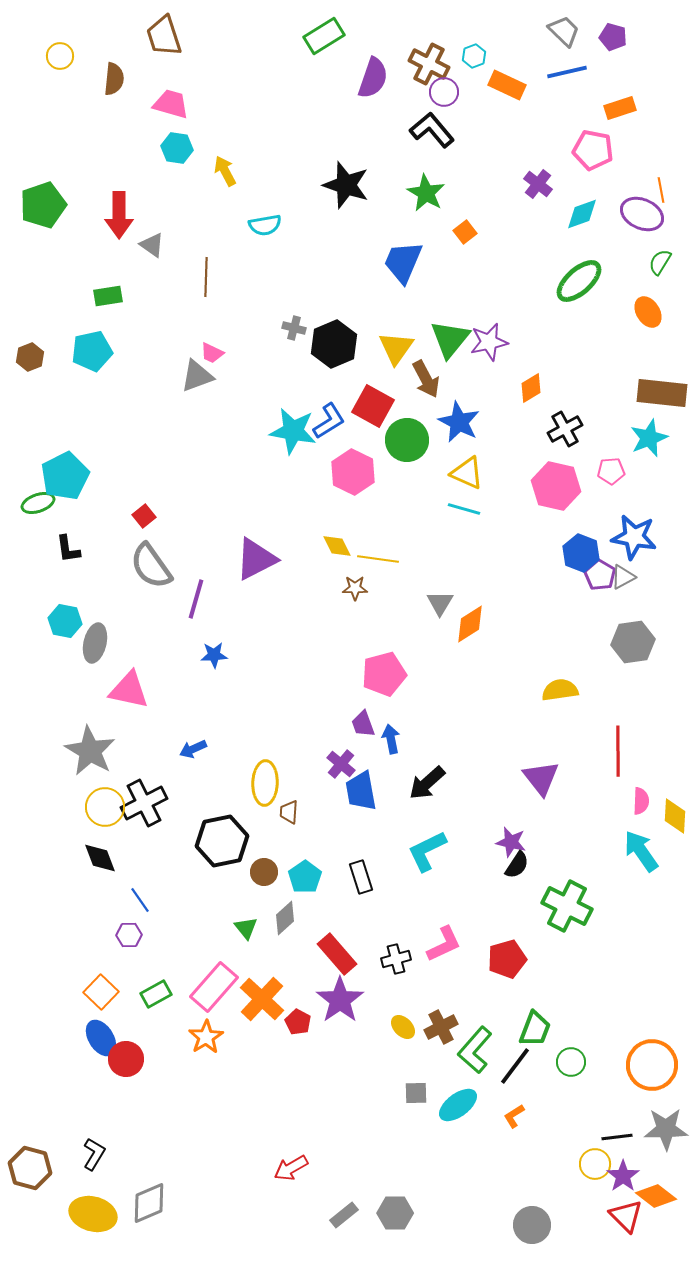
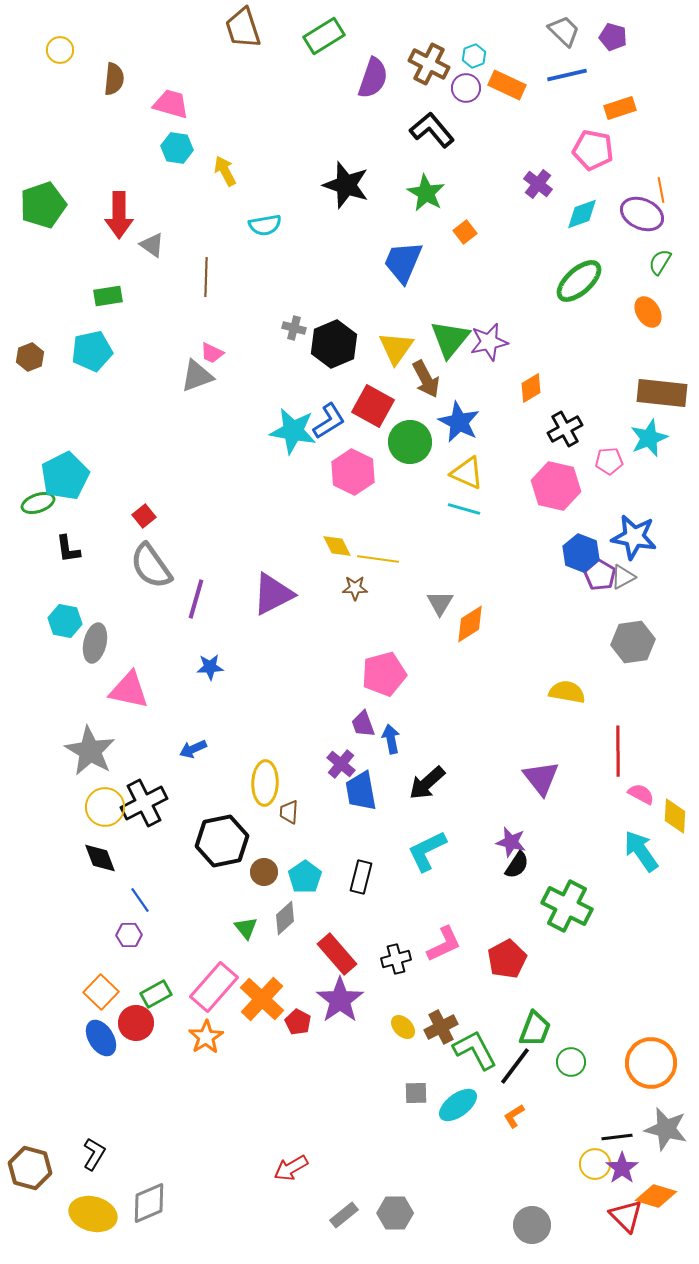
brown trapezoid at (164, 36): moved 79 px right, 8 px up
yellow circle at (60, 56): moved 6 px up
blue line at (567, 72): moved 3 px down
purple circle at (444, 92): moved 22 px right, 4 px up
green circle at (407, 440): moved 3 px right, 2 px down
pink pentagon at (611, 471): moved 2 px left, 10 px up
purple triangle at (256, 559): moved 17 px right, 35 px down
blue star at (214, 655): moved 4 px left, 12 px down
yellow semicircle at (560, 690): moved 7 px right, 2 px down; rotated 18 degrees clockwise
pink semicircle at (641, 801): moved 7 px up; rotated 64 degrees counterclockwise
black rectangle at (361, 877): rotated 32 degrees clockwise
red pentagon at (507, 959): rotated 12 degrees counterclockwise
green L-shape at (475, 1050): rotated 111 degrees clockwise
red circle at (126, 1059): moved 10 px right, 36 px up
orange circle at (652, 1065): moved 1 px left, 2 px up
gray star at (666, 1129): rotated 15 degrees clockwise
purple star at (623, 1176): moved 1 px left, 8 px up
orange diamond at (656, 1196): rotated 21 degrees counterclockwise
